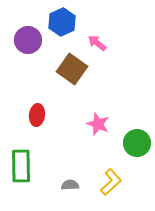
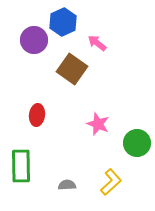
blue hexagon: moved 1 px right
purple circle: moved 6 px right
gray semicircle: moved 3 px left
